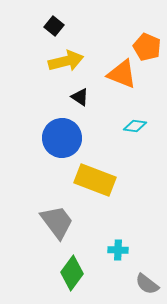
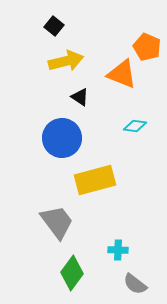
yellow rectangle: rotated 36 degrees counterclockwise
gray semicircle: moved 12 px left
